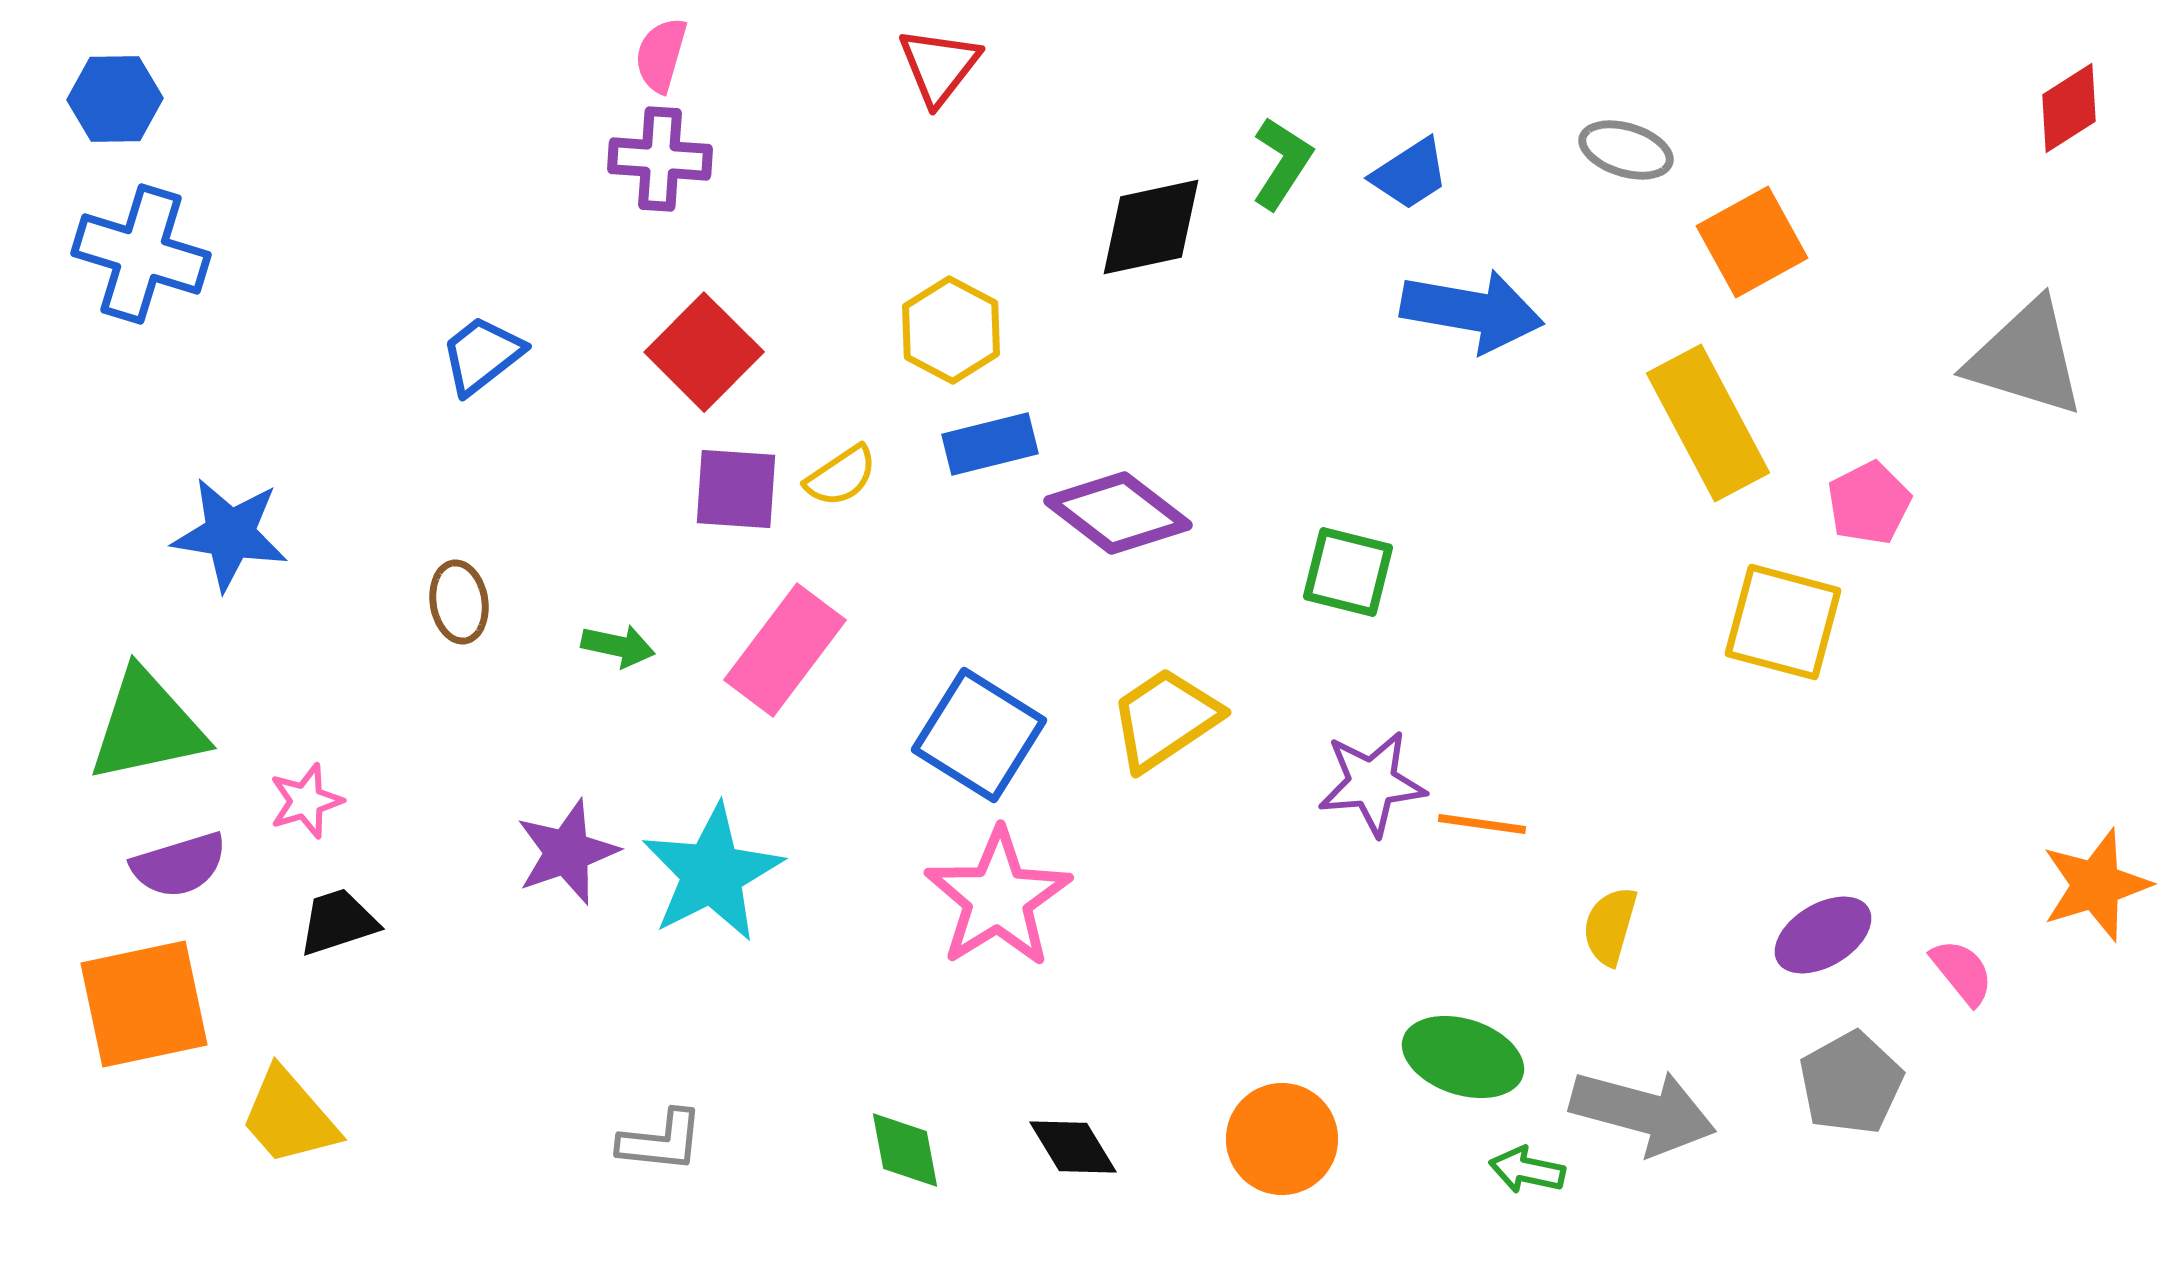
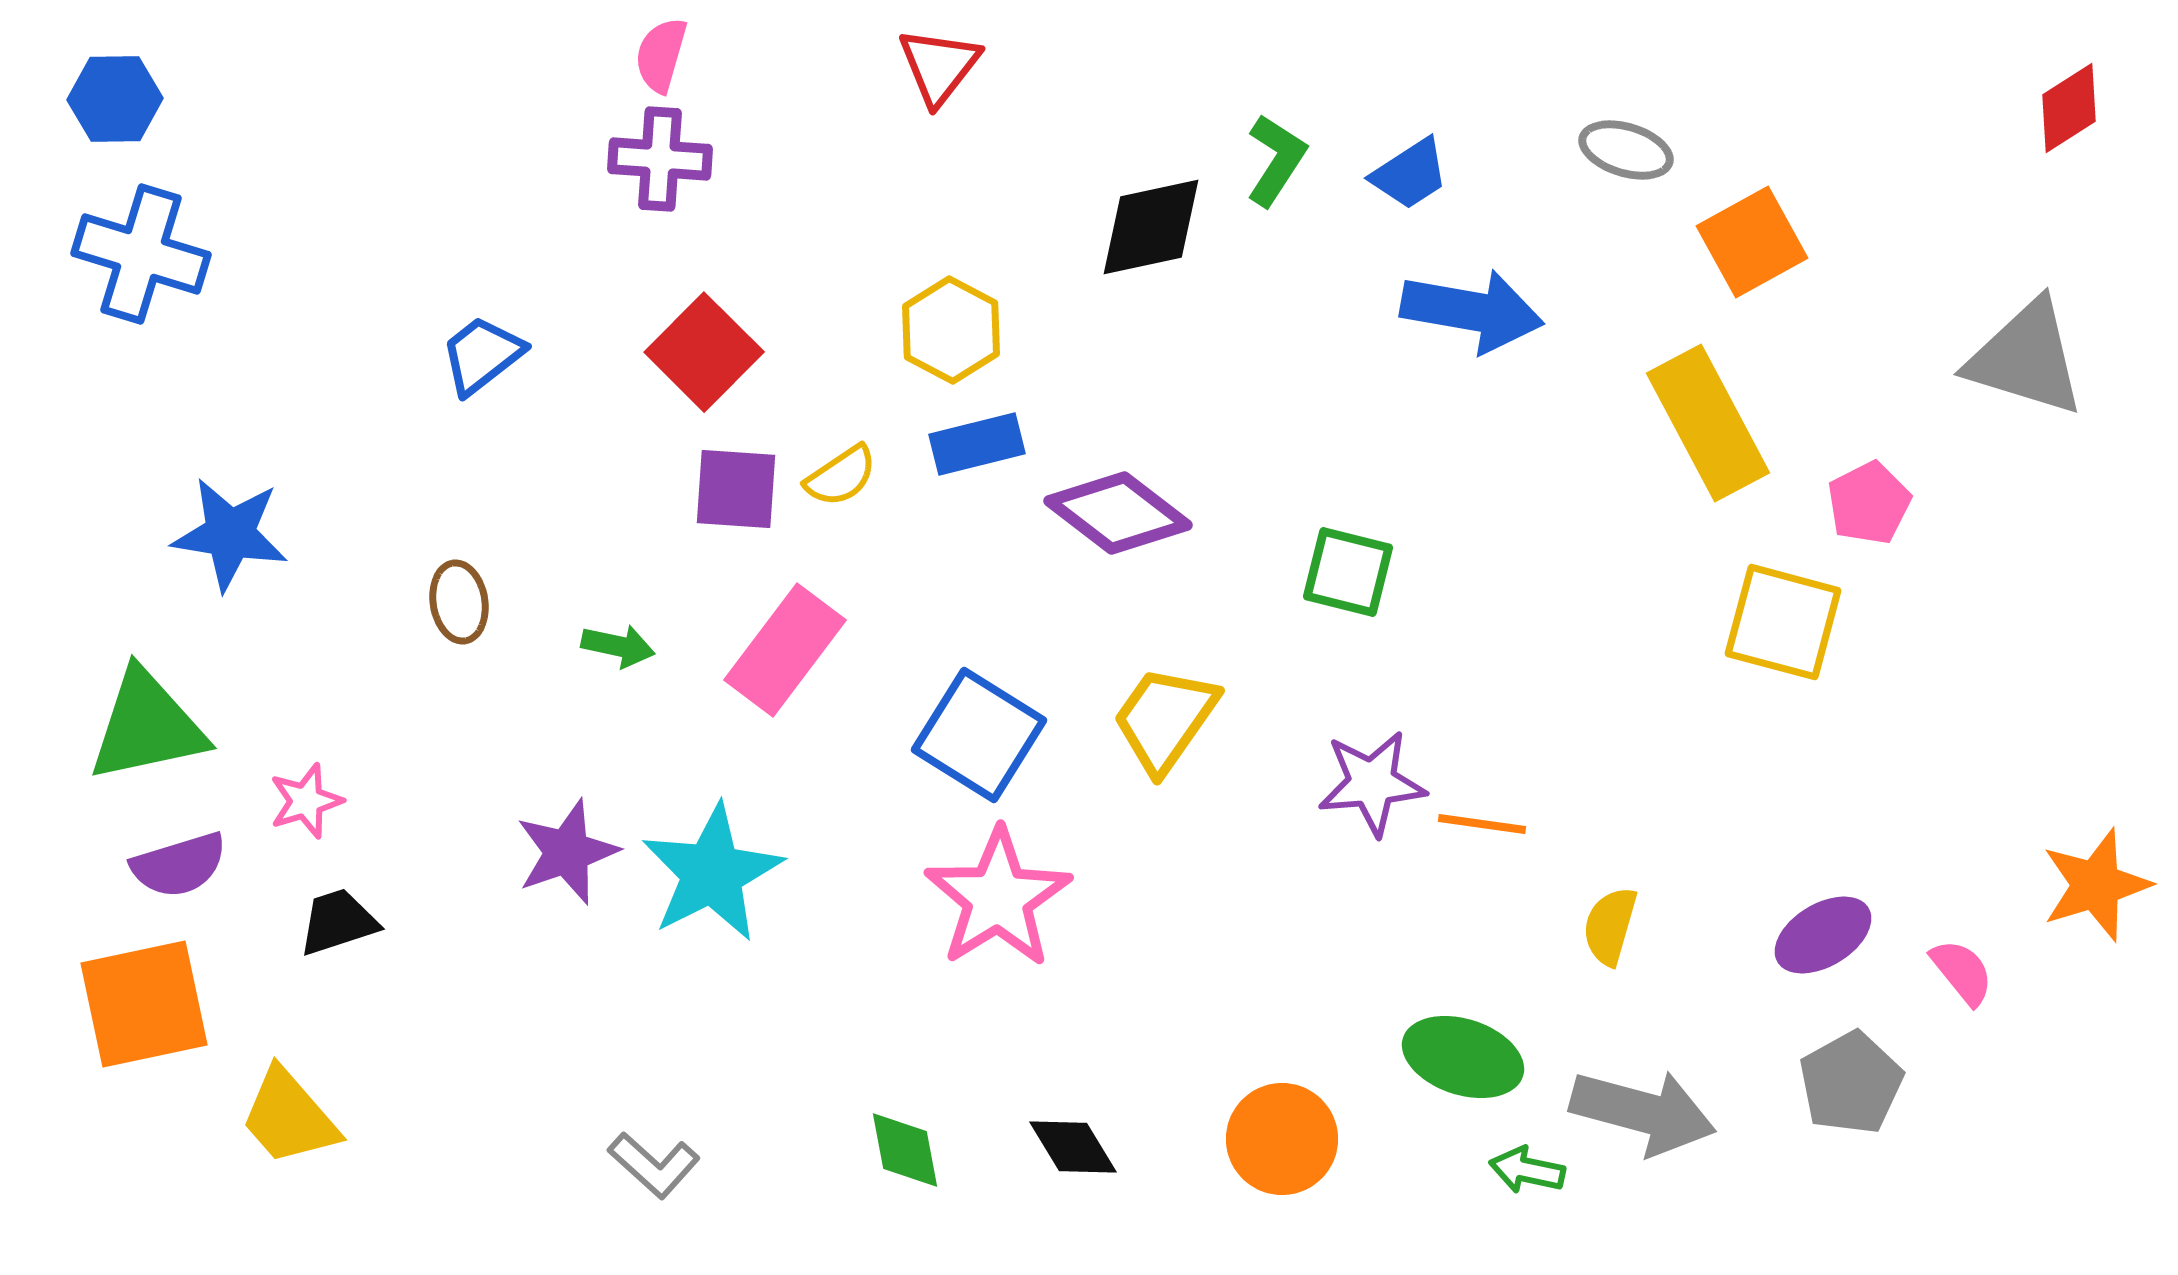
green L-shape at (1282, 163): moved 6 px left, 3 px up
blue rectangle at (990, 444): moved 13 px left
yellow trapezoid at (1165, 719): rotated 21 degrees counterclockwise
gray L-shape at (661, 1141): moved 7 px left, 24 px down; rotated 36 degrees clockwise
